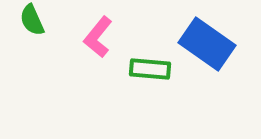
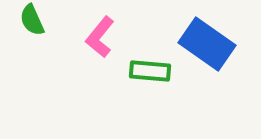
pink L-shape: moved 2 px right
green rectangle: moved 2 px down
